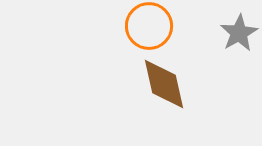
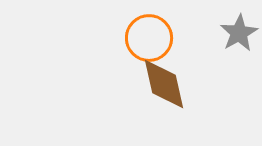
orange circle: moved 12 px down
